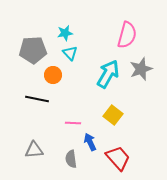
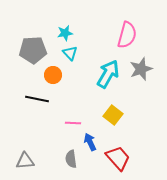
gray triangle: moved 9 px left, 11 px down
